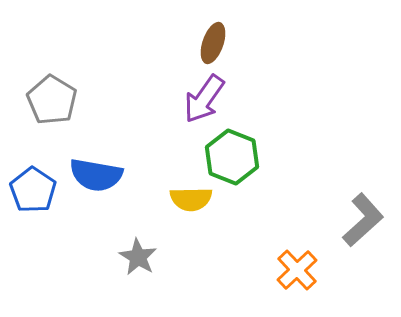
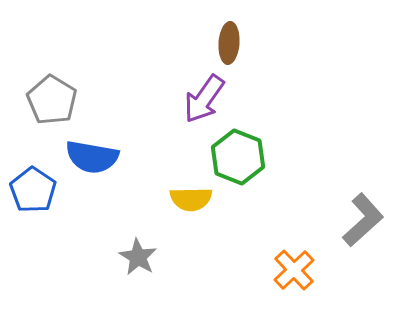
brown ellipse: moved 16 px right; rotated 15 degrees counterclockwise
green hexagon: moved 6 px right
blue semicircle: moved 4 px left, 18 px up
orange cross: moved 3 px left
